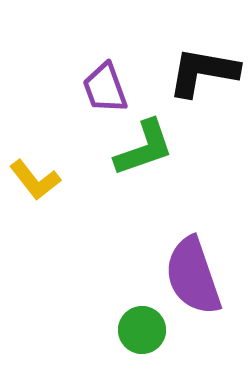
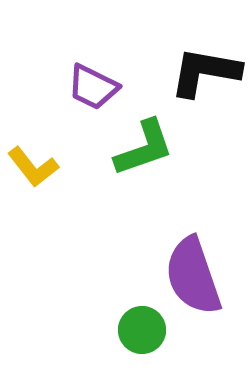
black L-shape: moved 2 px right
purple trapezoid: moved 12 px left, 1 px up; rotated 44 degrees counterclockwise
yellow L-shape: moved 2 px left, 13 px up
